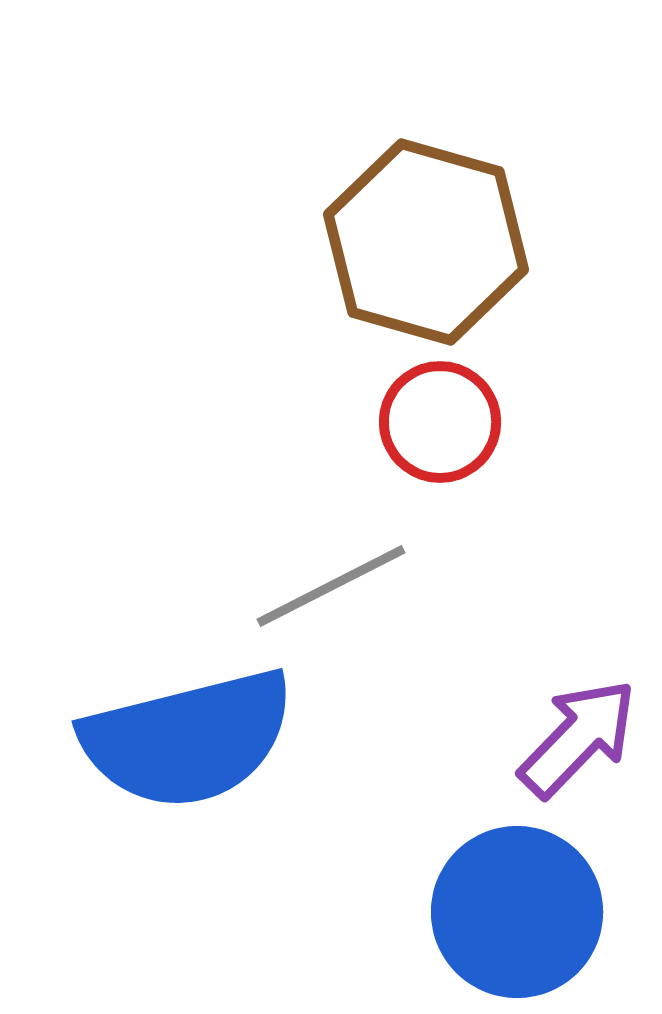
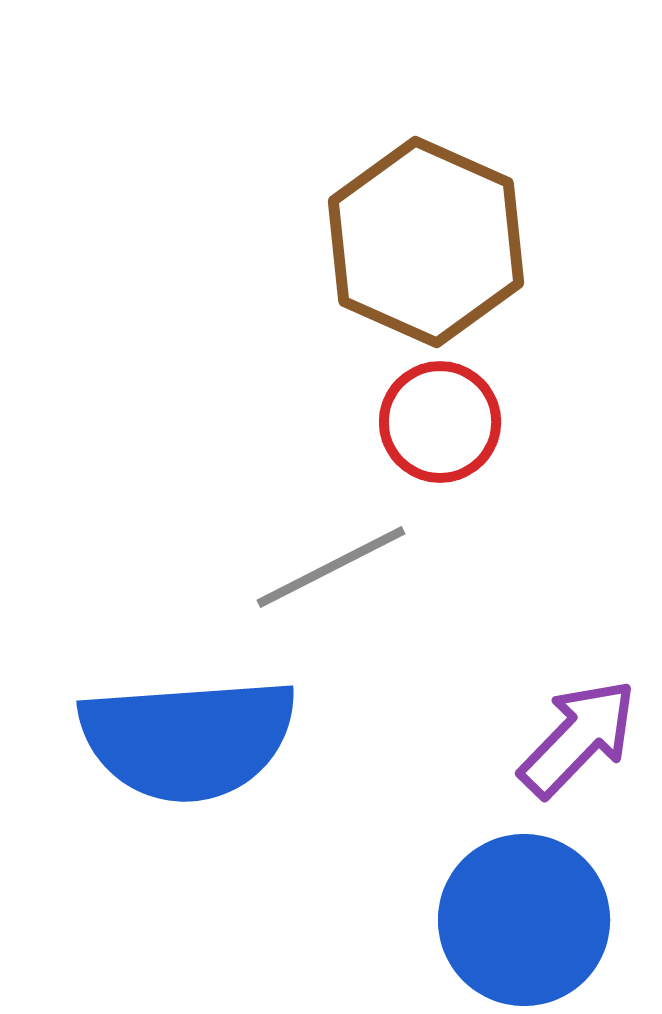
brown hexagon: rotated 8 degrees clockwise
gray line: moved 19 px up
blue semicircle: rotated 10 degrees clockwise
blue circle: moved 7 px right, 8 px down
